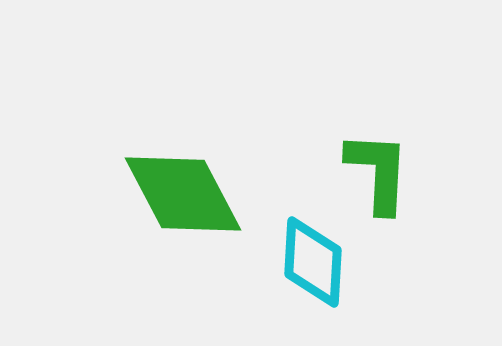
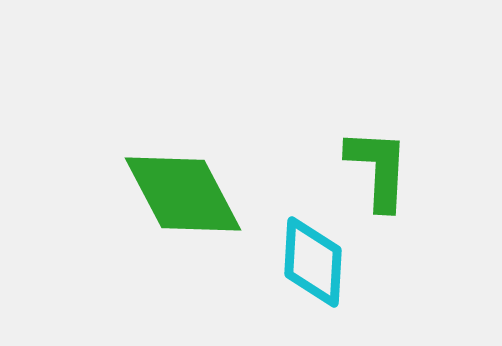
green L-shape: moved 3 px up
